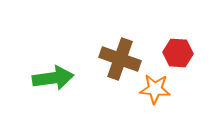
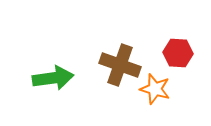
brown cross: moved 6 px down
orange star: rotated 12 degrees clockwise
